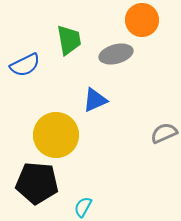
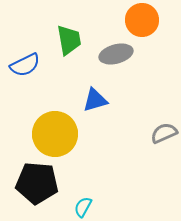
blue triangle: rotated 8 degrees clockwise
yellow circle: moved 1 px left, 1 px up
